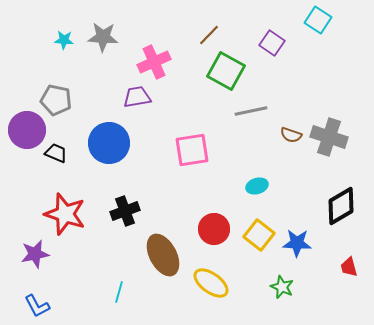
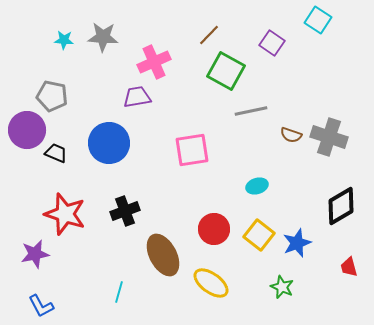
gray pentagon: moved 4 px left, 4 px up
blue star: rotated 24 degrees counterclockwise
blue L-shape: moved 4 px right
